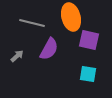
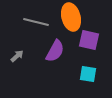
gray line: moved 4 px right, 1 px up
purple semicircle: moved 6 px right, 2 px down
